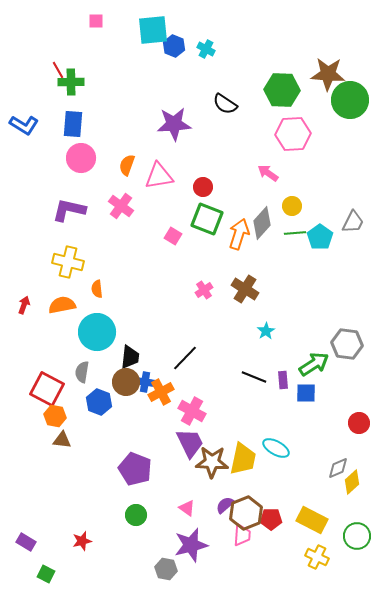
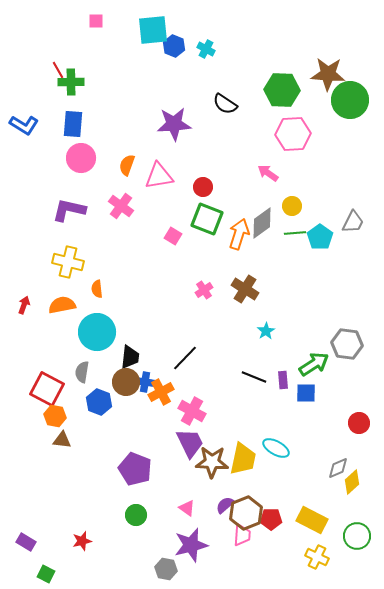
gray diamond at (262, 223): rotated 12 degrees clockwise
